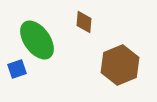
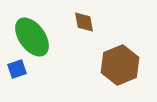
brown diamond: rotated 15 degrees counterclockwise
green ellipse: moved 5 px left, 3 px up
